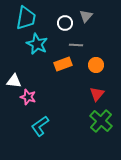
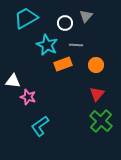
cyan trapezoid: rotated 130 degrees counterclockwise
cyan star: moved 10 px right, 1 px down
white triangle: moved 1 px left
